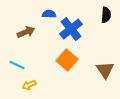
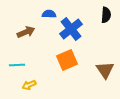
orange square: rotated 25 degrees clockwise
cyan line: rotated 28 degrees counterclockwise
